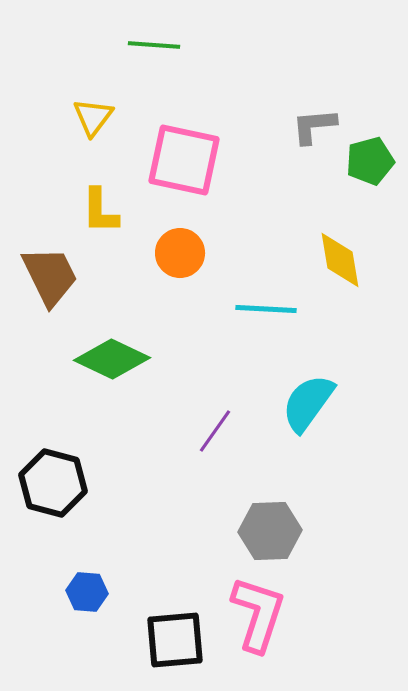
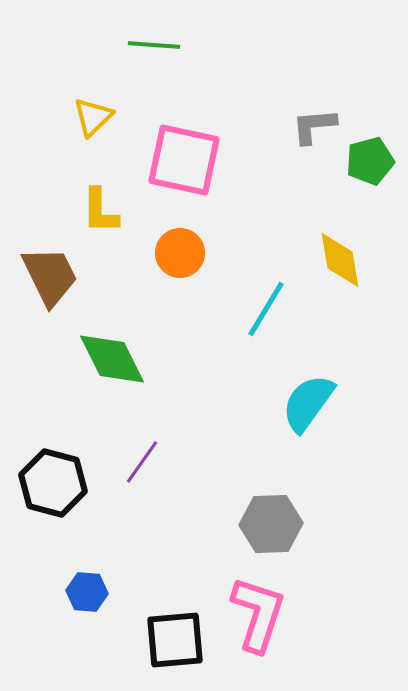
yellow triangle: rotated 9 degrees clockwise
cyan line: rotated 62 degrees counterclockwise
green diamond: rotated 38 degrees clockwise
purple line: moved 73 px left, 31 px down
gray hexagon: moved 1 px right, 7 px up
